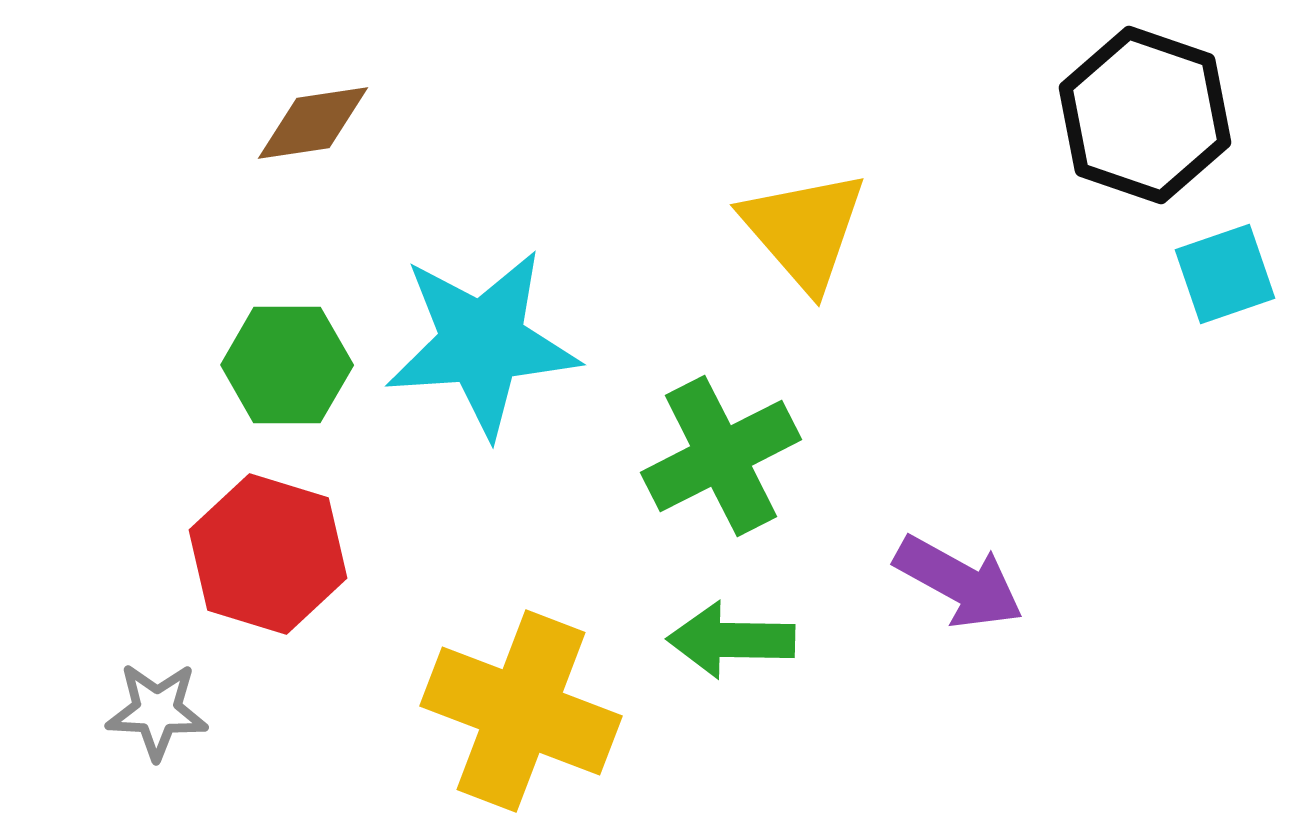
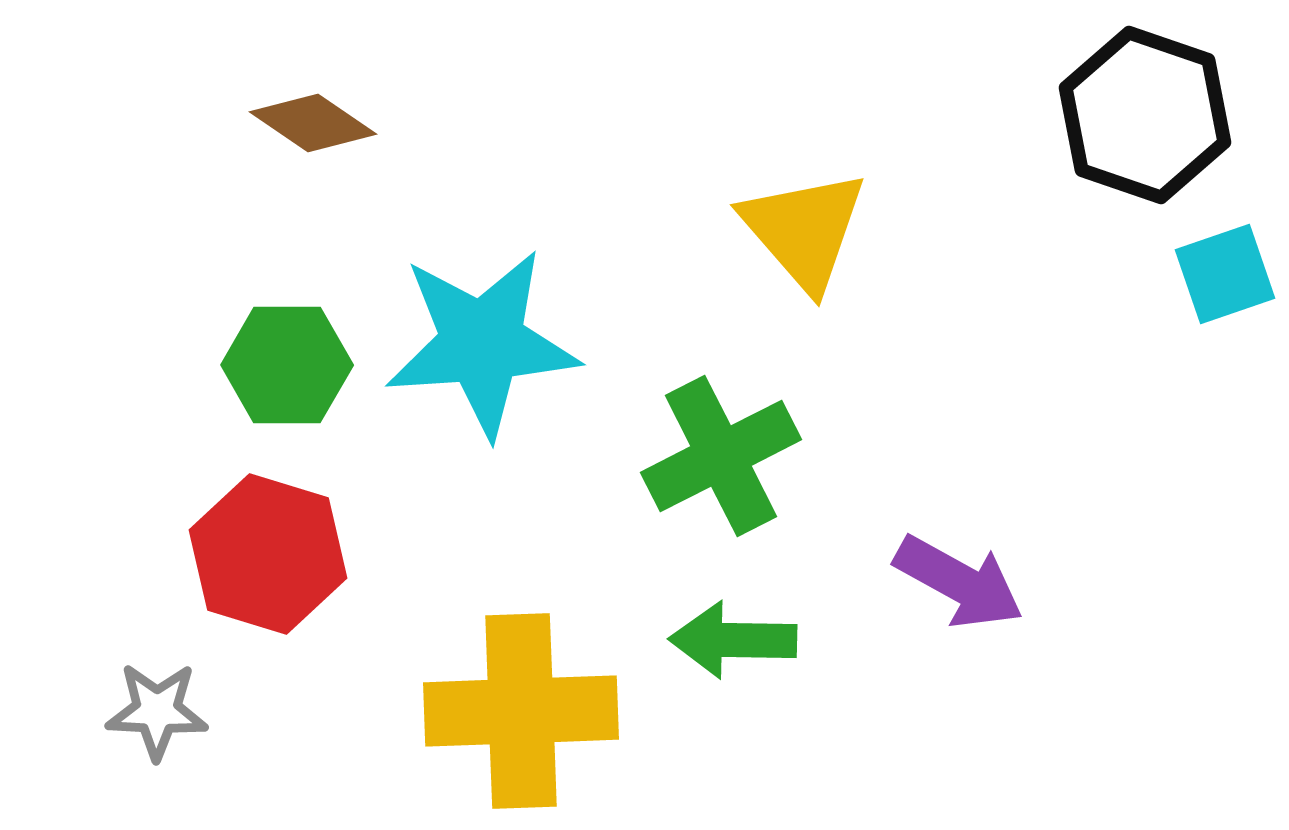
brown diamond: rotated 43 degrees clockwise
green arrow: moved 2 px right
yellow cross: rotated 23 degrees counterclockwise
